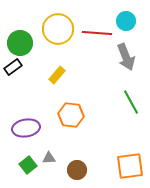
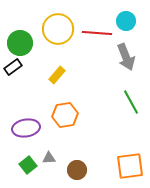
orange hexagon: moved 6 px left; rotated 15 degrees counterclockwise
